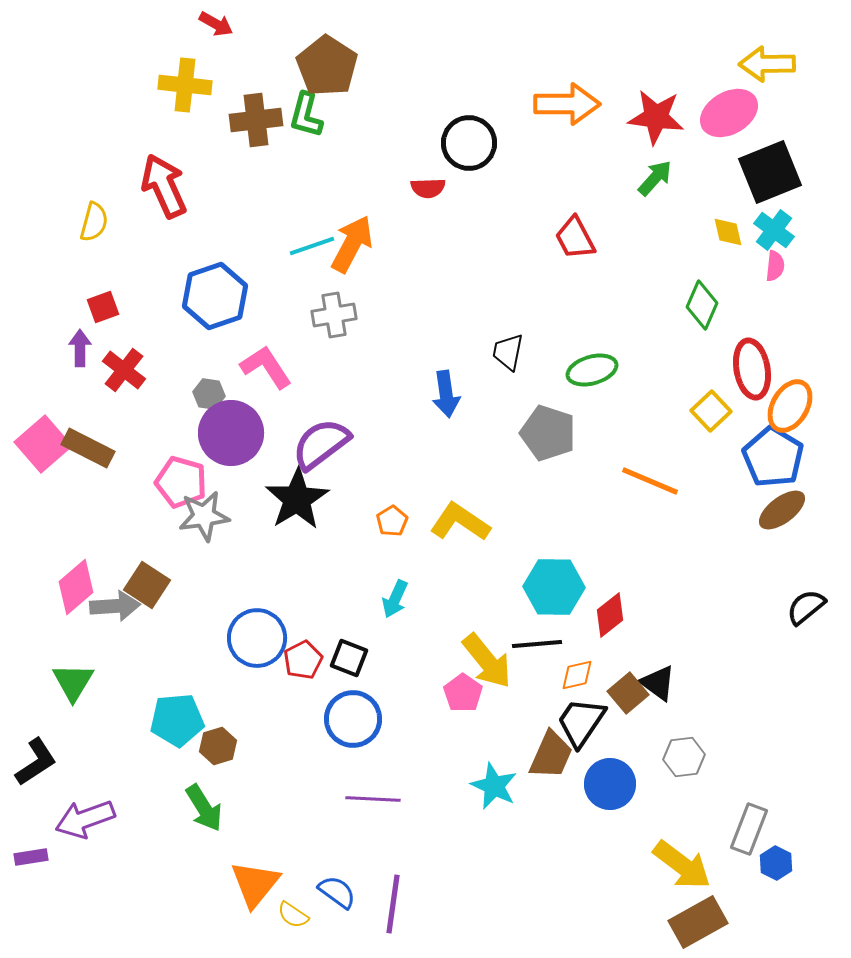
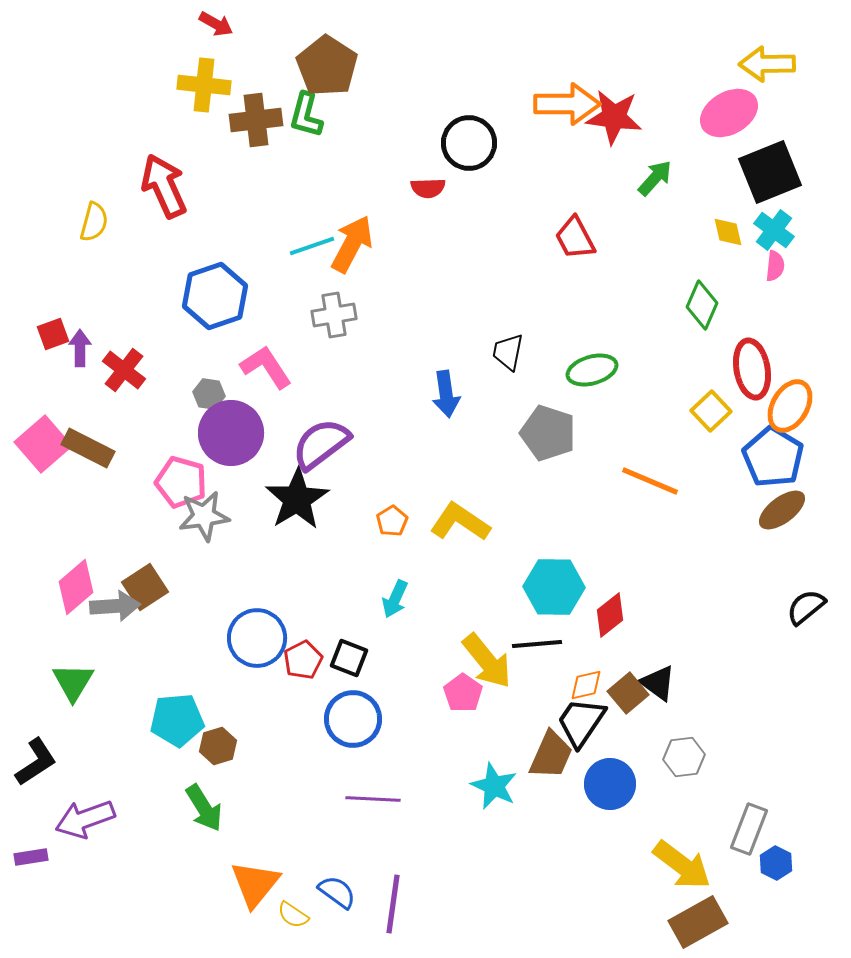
yellow cross at (185, 85): moved 19 px right
red star at (656, 117): moved 42 px left
red square at (103, 307): moved 50 px left, 27 px down
brown square at (147, 585): moved 2 px left, 2 px down; rotated 24 degrees clockwise
orange diamond at (577, 675): moved 9 px right, 10 px down
